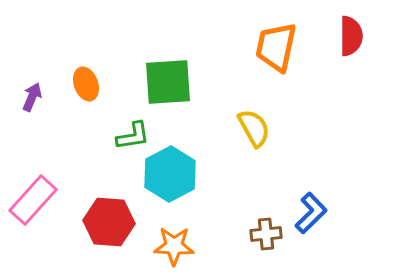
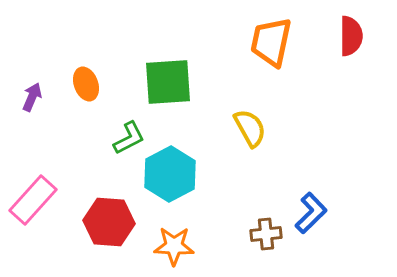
orange trapezoid: moved 5 px left, 5 px up
yellow semicircle: moved 4 px left
green L-shape: moved 4 px left, 2 px down; rotated 18 degrees counterclockwise
